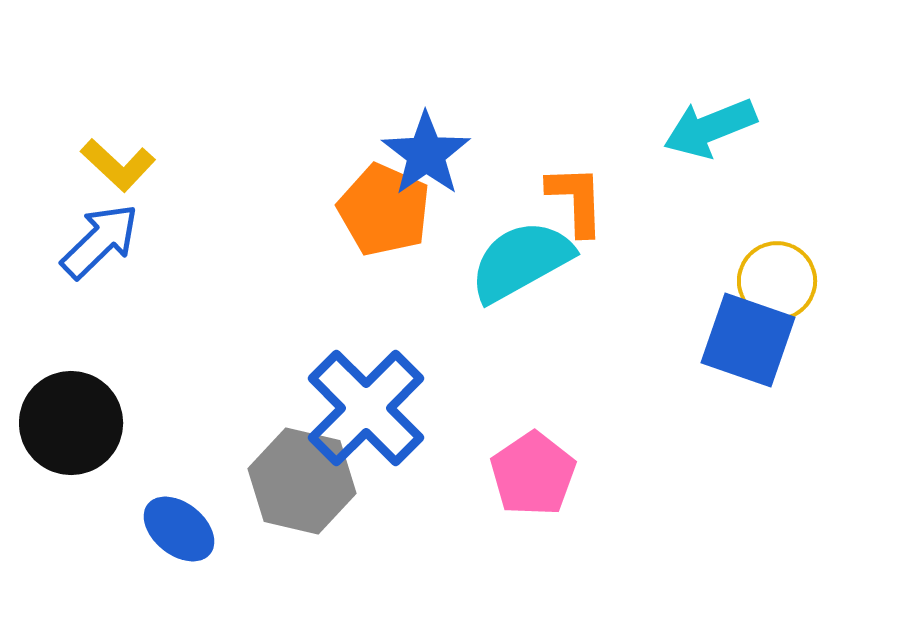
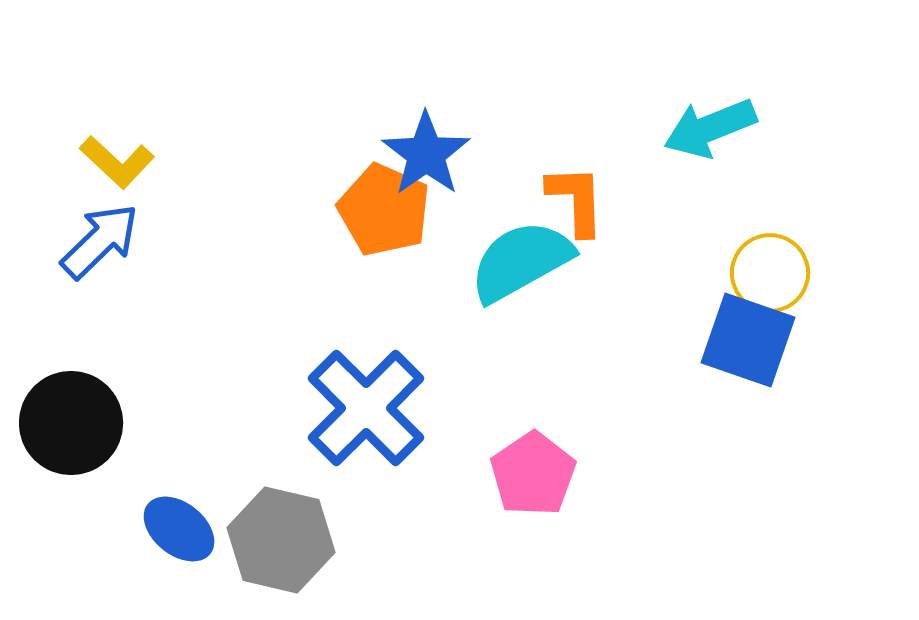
yellow L-shape: moved 1 px left, 3 px up
yellow circle: moved 7 px left, 8 px up
gray hexagon: moved 21 px left, 59 px down
